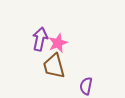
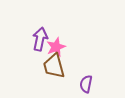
pink star: moved 2 px left, 4 px down
purple semicircle: moved 2 px up
